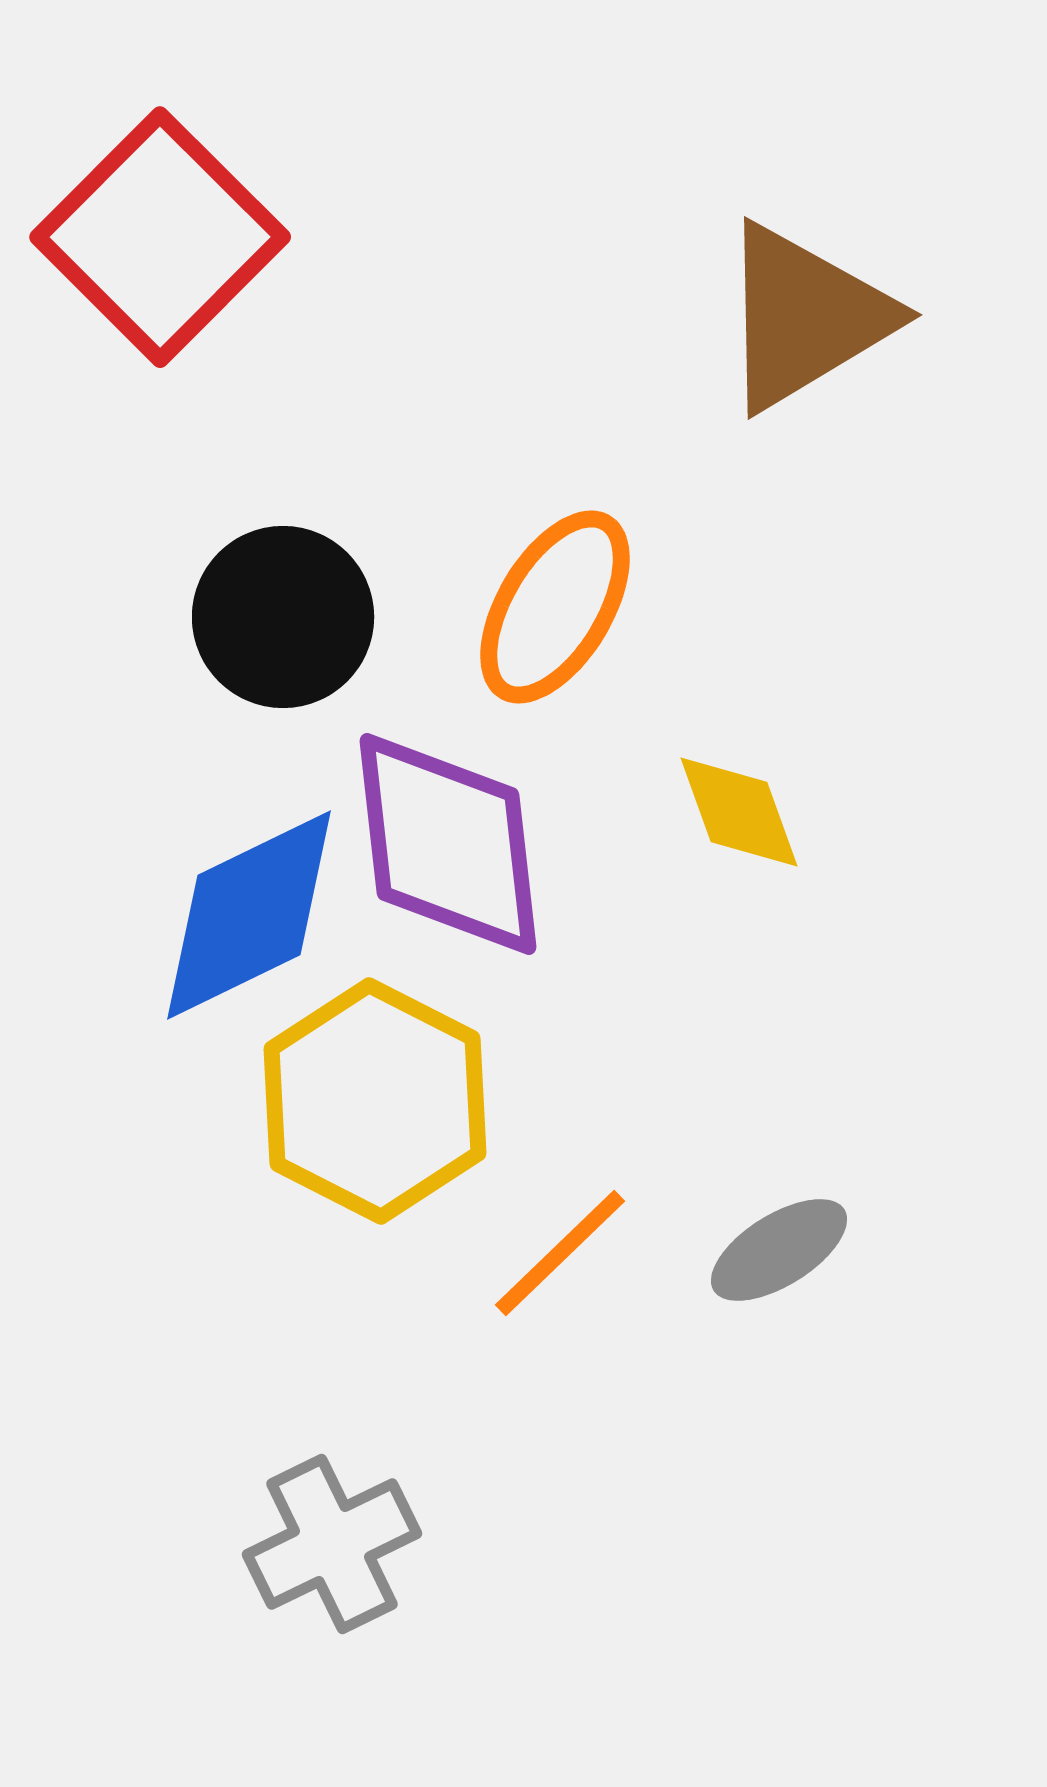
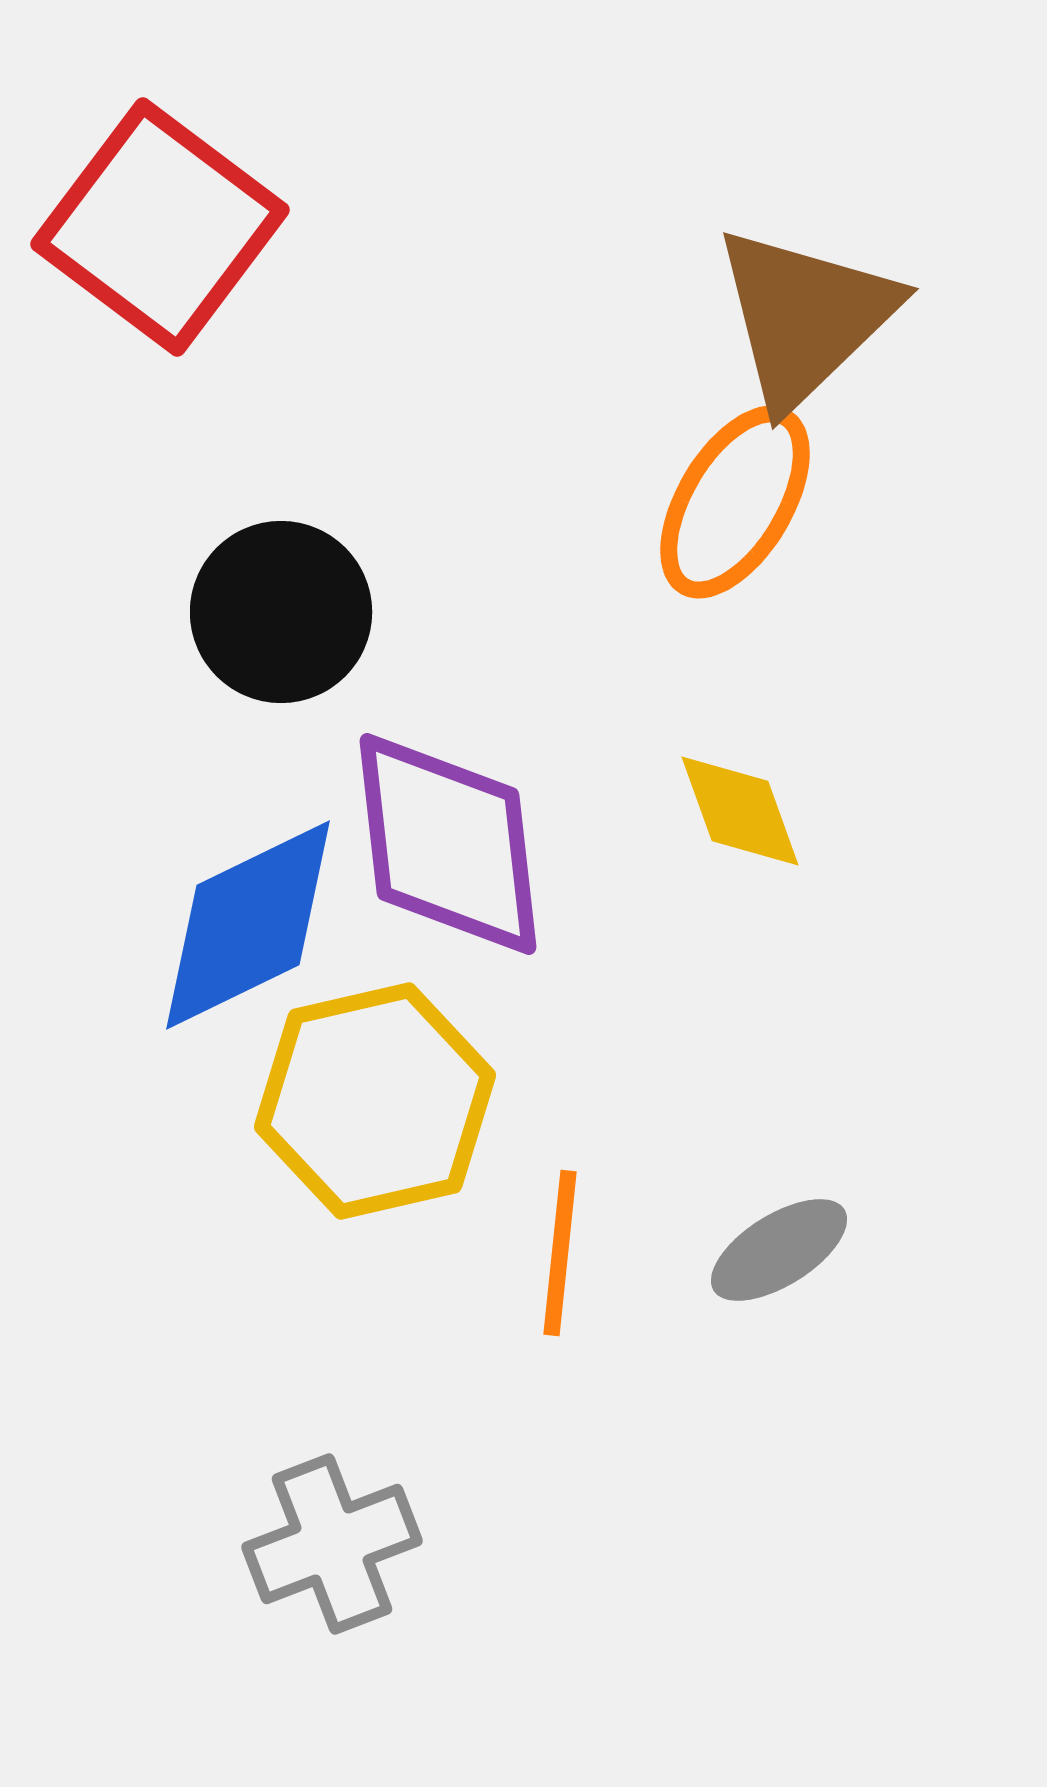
red square: moved 10 px up; rotated 8 degrees counterclockwise
brown triangle: rotated 13 degrees counterclockwise
orange ellipse: moved 180 px right, 105 px up
black circle: moved 2 px left, 5 px up
yellow diamond: moved 1 px right, 1 px up
blue diamond: moved 1 px left, 10 px down
yellow hexagon: rotated 20 degrees clockwise
orange line: rotated 40 degrees counterclockwise
gray cross: rotated 5 degrees clockwise
